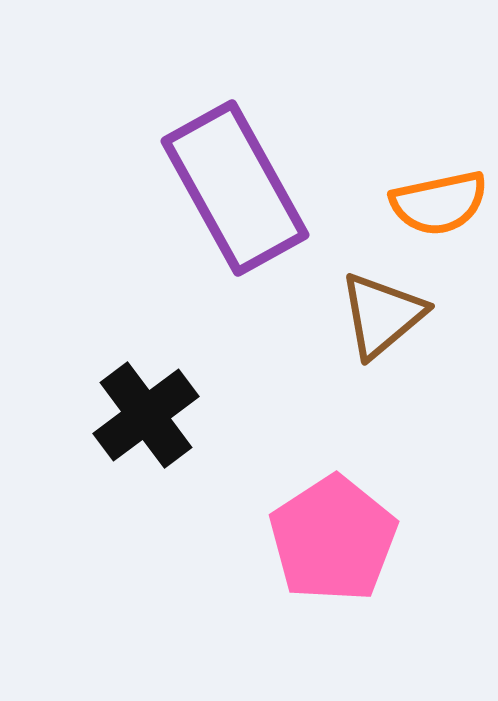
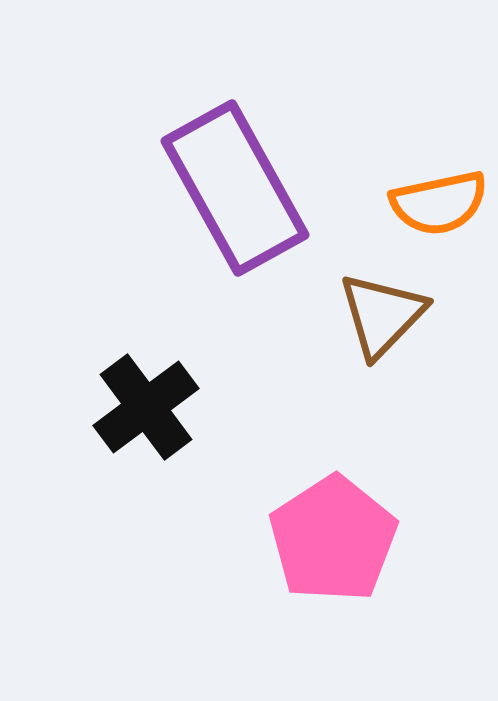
brown triangle: rotated 6 degrees counterclockwise
black cross: moved 8 px up
